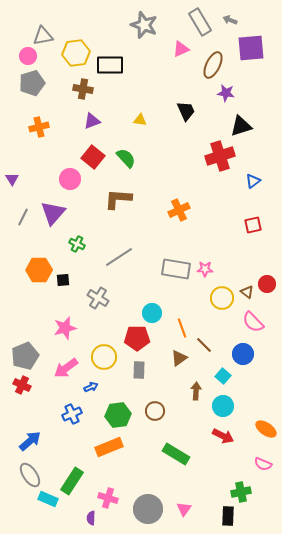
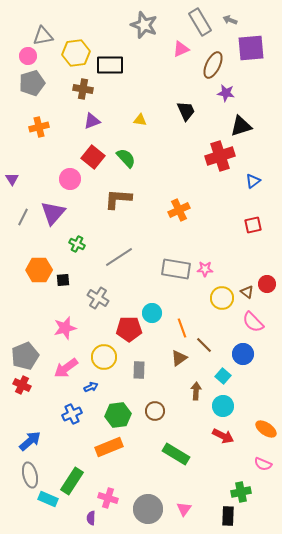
red pentagon at (137, 338): moved 8 px left, 9 px up
gray ellipse at (30, 475): rotated 20 degrees clockwise
